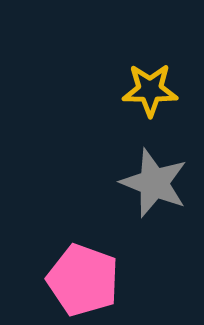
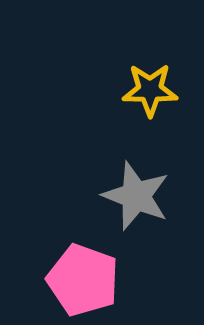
gray star: moved 18 px left, 13 px down
